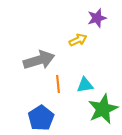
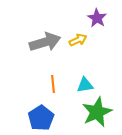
purple star: rotated 24 degrees counterclockwise
gray arrow: moved 6 px right, 18 px up
orange line: moved 5 px left
green star: moved 6 px left, 3 px down
